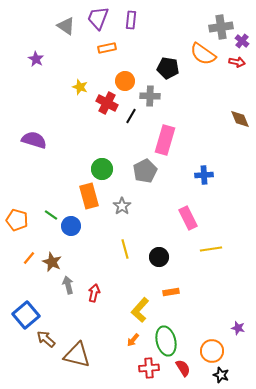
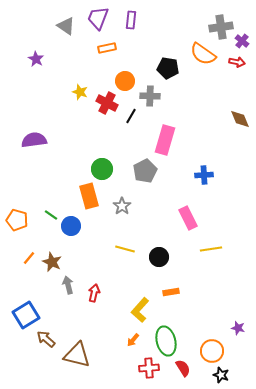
yellow star at (80, 87): moved 5 px down
purple semicircle at (34, 140): rotated 25 degrees counterclockwise
yellow line at (125, 249): rotated 60 degrees counterclockwise
blue square at (26, 315): rotated 8 degrees clockwise
